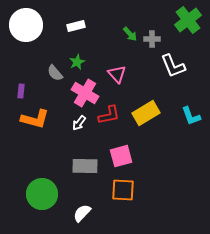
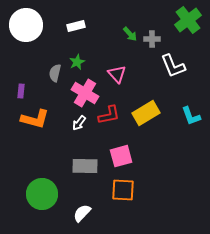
gray semicircle: rotated 54 degrees clockwise
